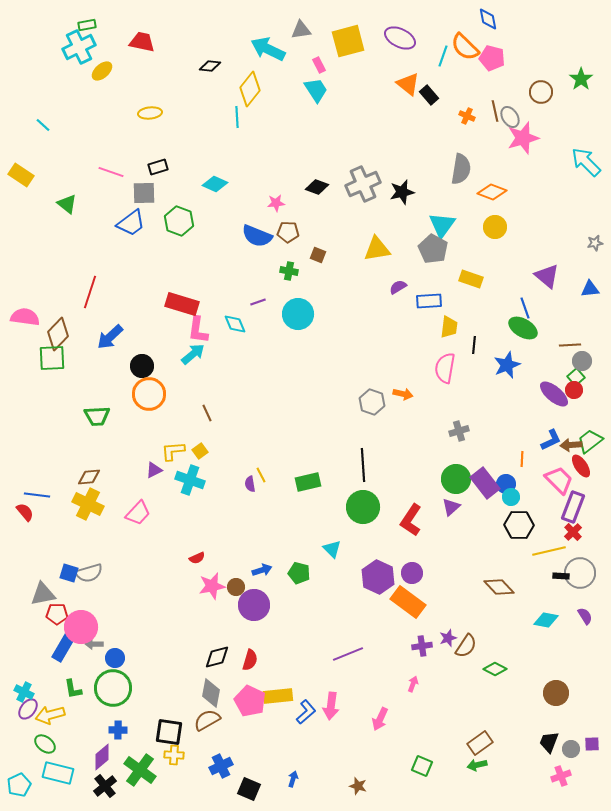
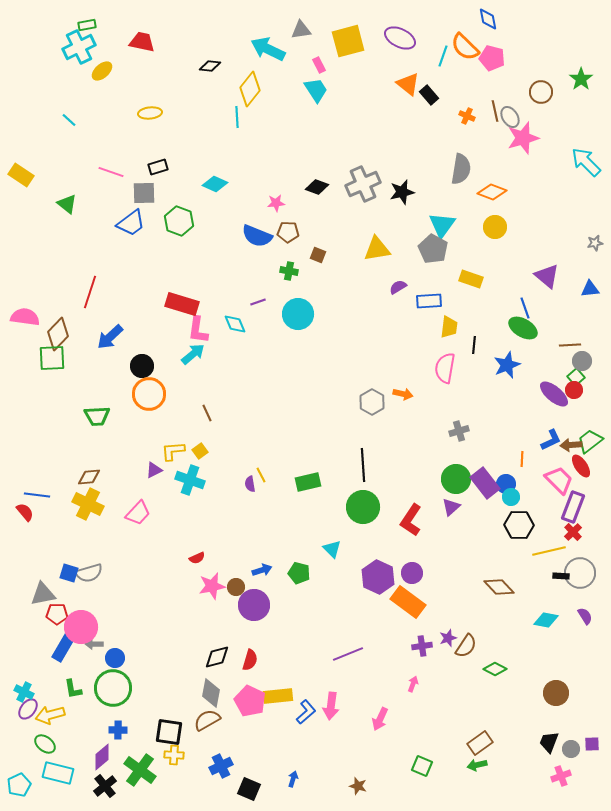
cyan line at (43, 125): moved 26 px right, 5 px up
gray hexagon at (372, 402): rotated 10 degrees clockwise
